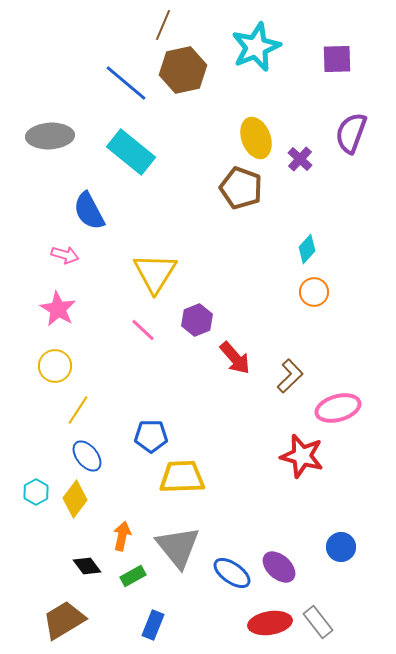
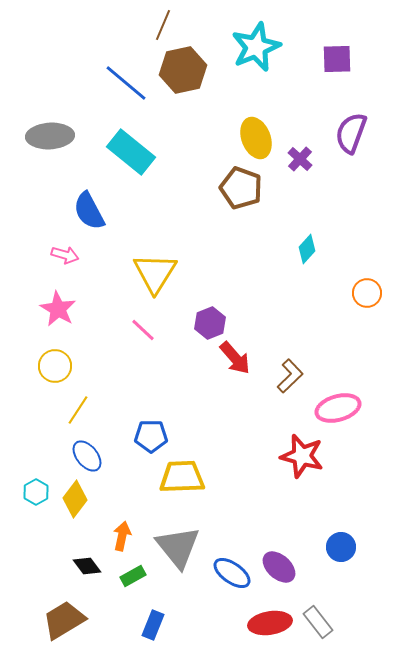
orange circle at (314, 292): moved 53 px right, 1 px down
purple hexagon at (197, 320): moved 13 px right, 3 px down
